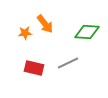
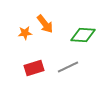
green diamond: moved 4 px left, 3 px down
gray line: moved 4 px down
red rectangle: rotated 30 degrees counterclockwise
